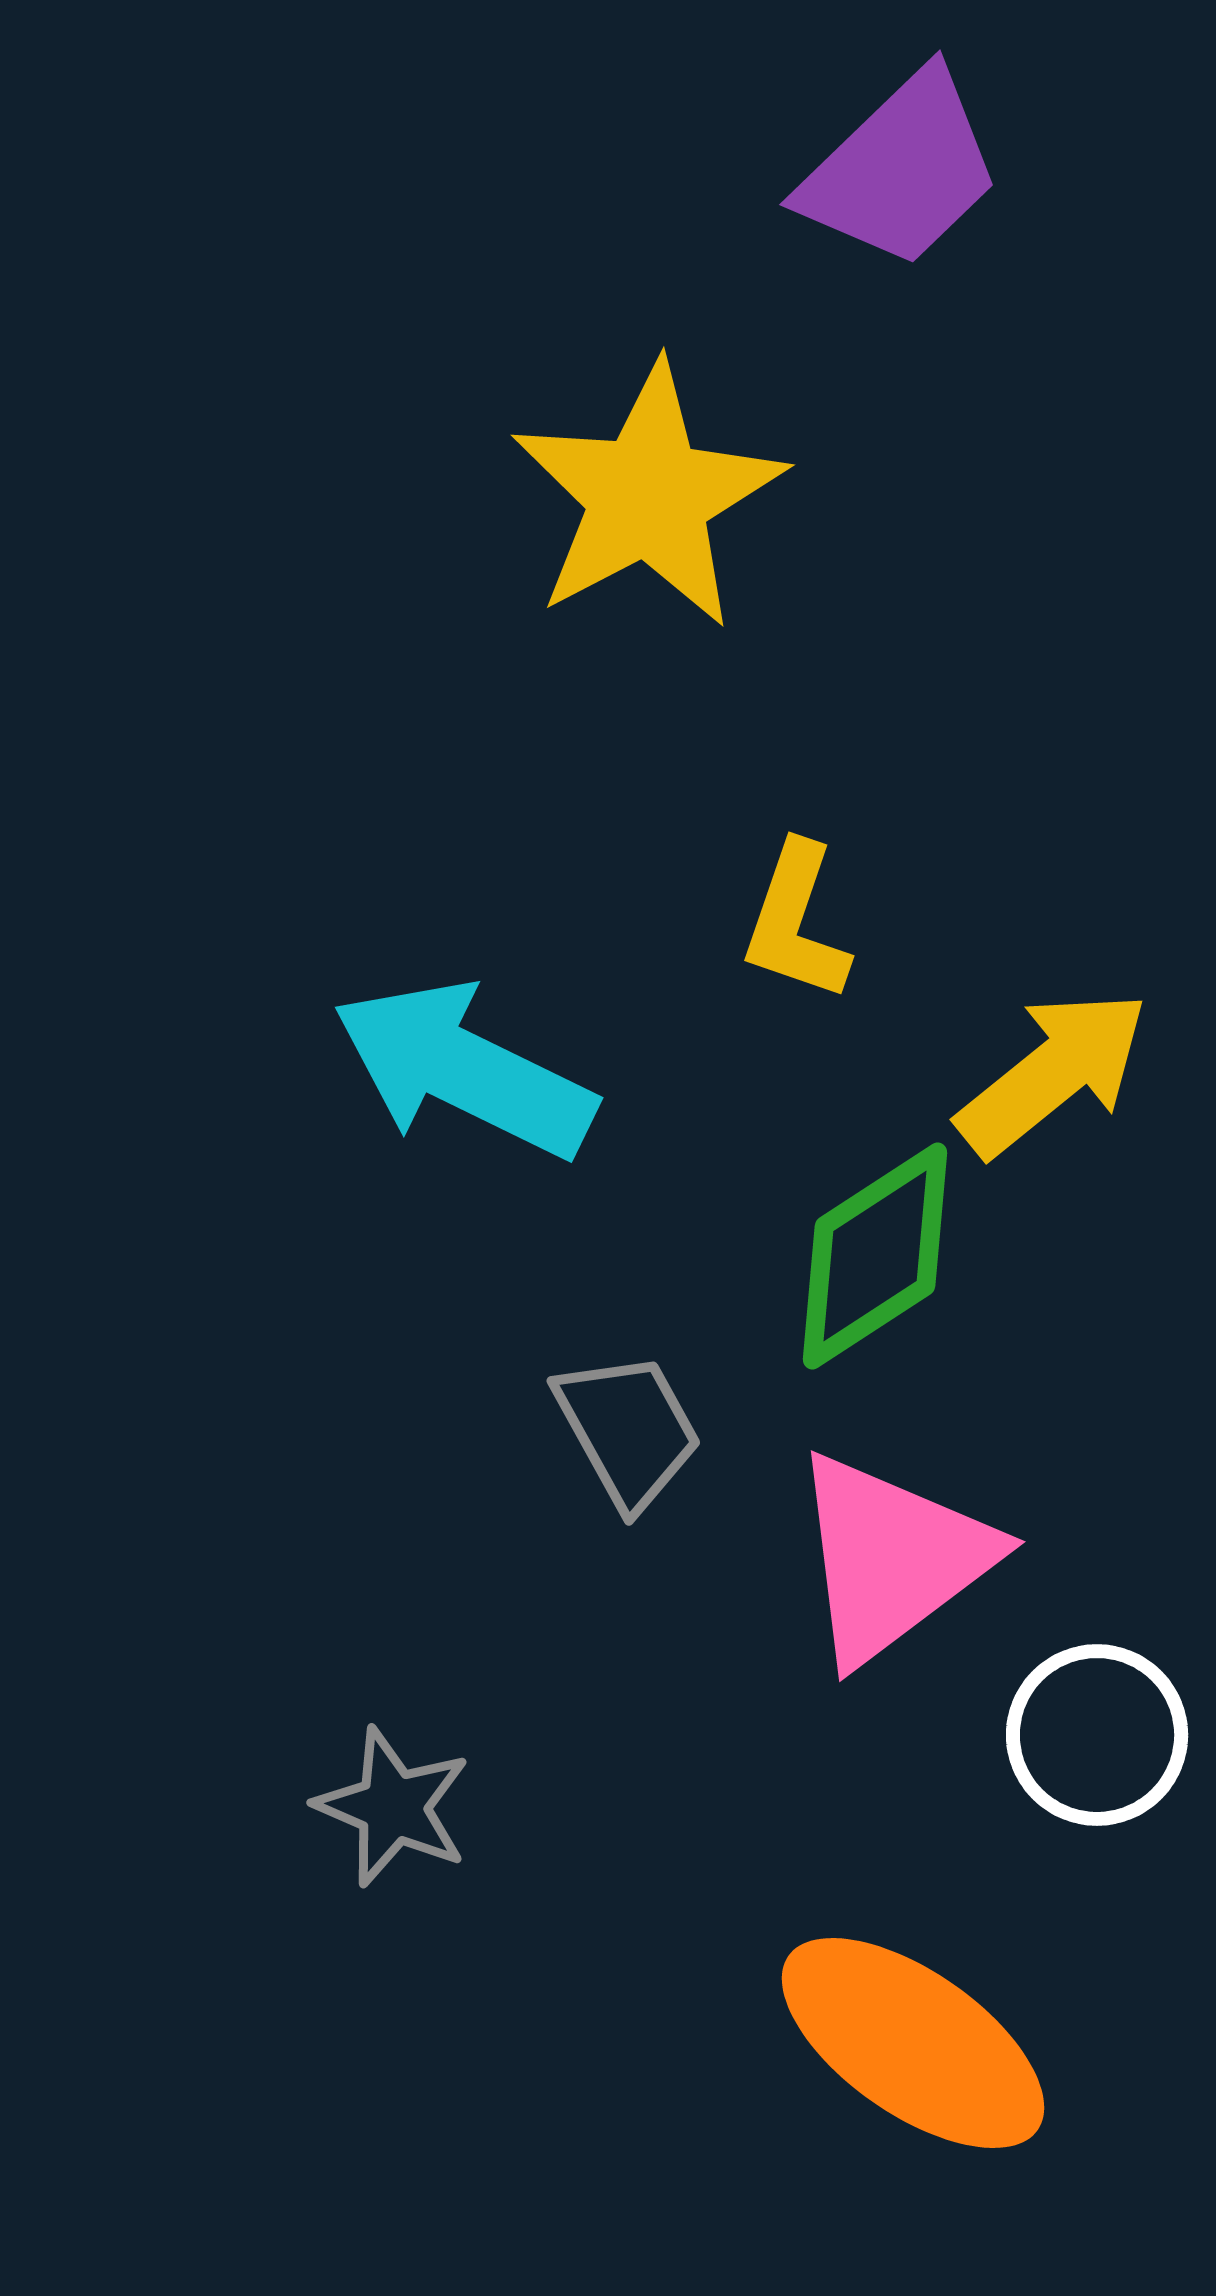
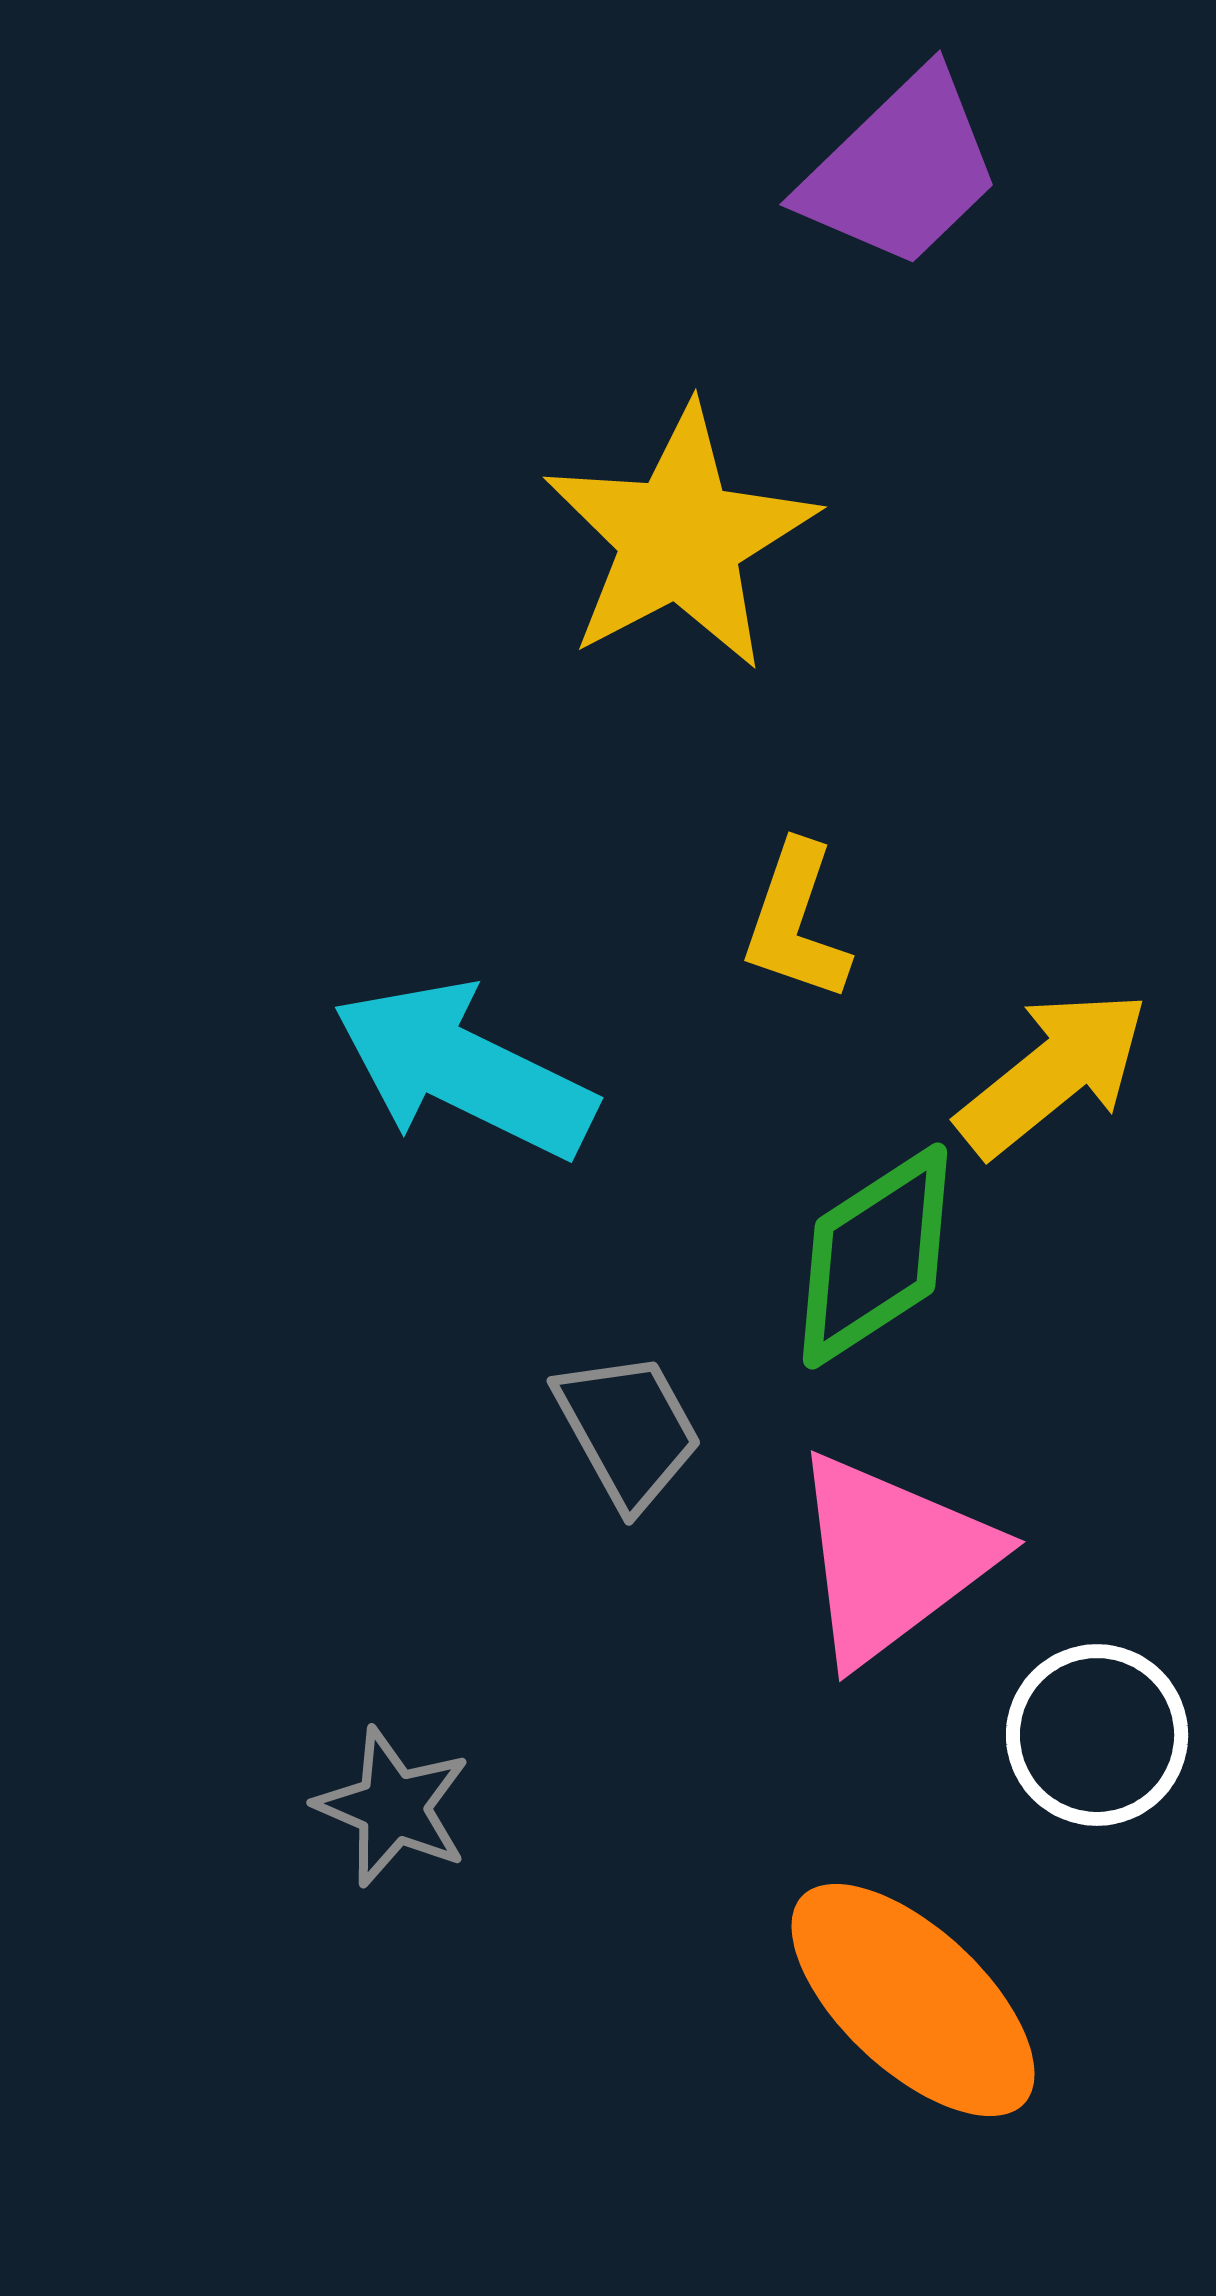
yellow star: moved 32 px right, 42 px down
orange ellipse: moved 43 px up; rotated 8 degrees clockwise
